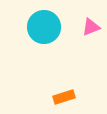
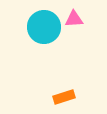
pink triangle: moved 17 px left, 8 px up; rotated 18 degrees clockwise
